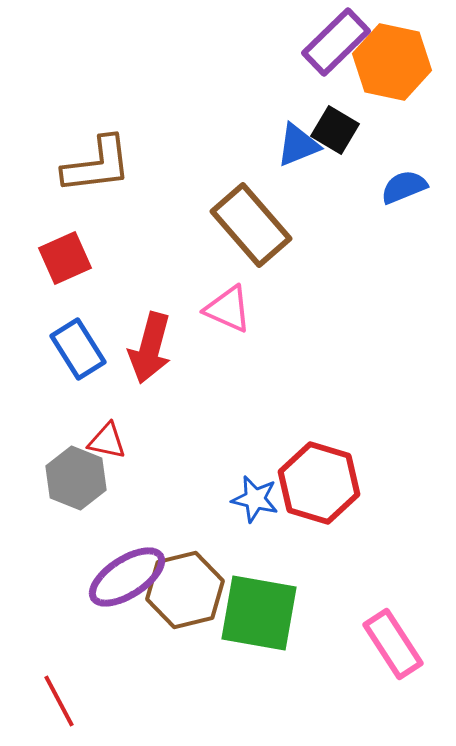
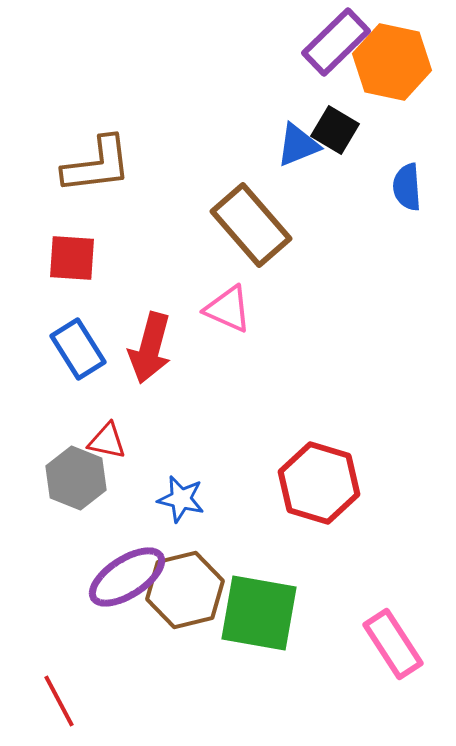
blue semicircle: moved 3 px right; rotated 72 degrees counterclockwise
red square: moved 7 px right; rotated 28 degrees clockwise
blue star: moved 74 px left
